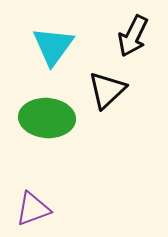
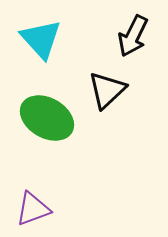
cyan triangle: moved 12 px left, 7 px up; rotated 18 degrees counterclockwise
green ellipse: rotated 26 degrees clockwise
